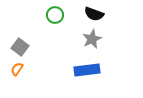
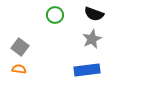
orange semicircle: moved 2 px right; rotated 64 degrees clockwise
